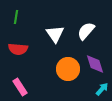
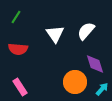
green line: rotated 24 degrees clockwise
orange circle: moved 7 px right, 13 px down
